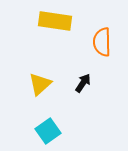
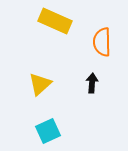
yellow rectangle: rotated 16 degrees clockwise
black arrow: moved 9 px right; rotated 30 degrees counterclockwise
cyan square: rotated 10 degrees clockwise
